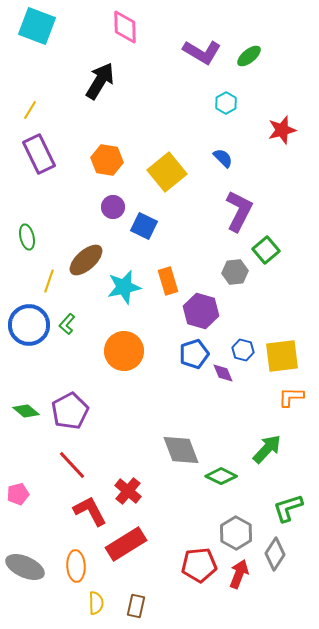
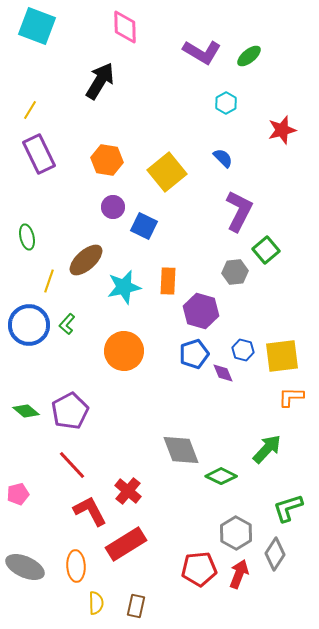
orange rectangle at (168, 281): rotated 20 degrees clockwise
red pentagon at (199, 565): moved 4 px down
